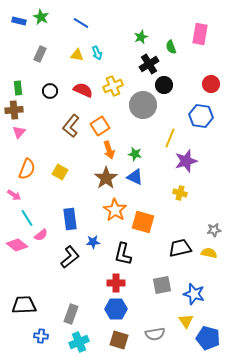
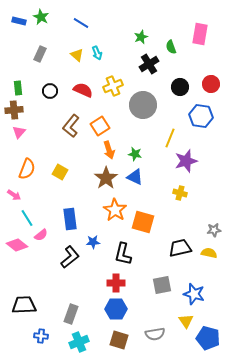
yellow triangle at (77, 55): rotated 32 degrees clockwise
black circle at (164, 85): moved 16 px right, 2 px down
